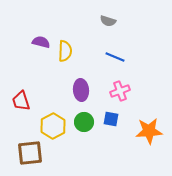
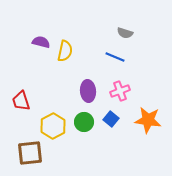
gray semicircle: moved 17 px right, 12 px down
yellow semicircle: rotated 10 degrees clockwise
purple ellipse: moved 7 px right, 1 px down
blue square: rotated 28 degrees clockwise
orange star: moved 1 px left, 11 px up; rotated 12 degrees clockwise
